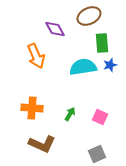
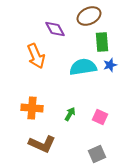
green rectangle: moved 1 px up
